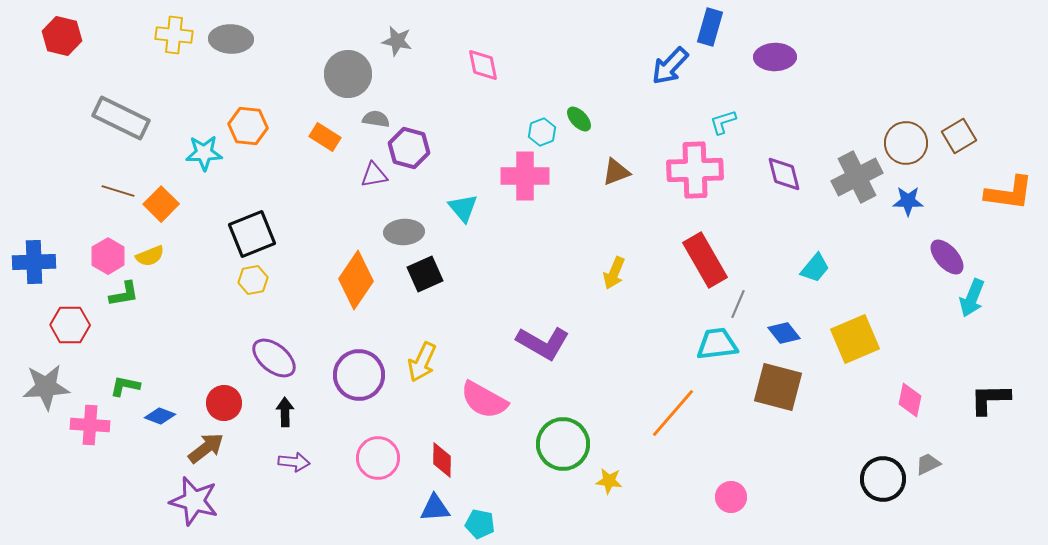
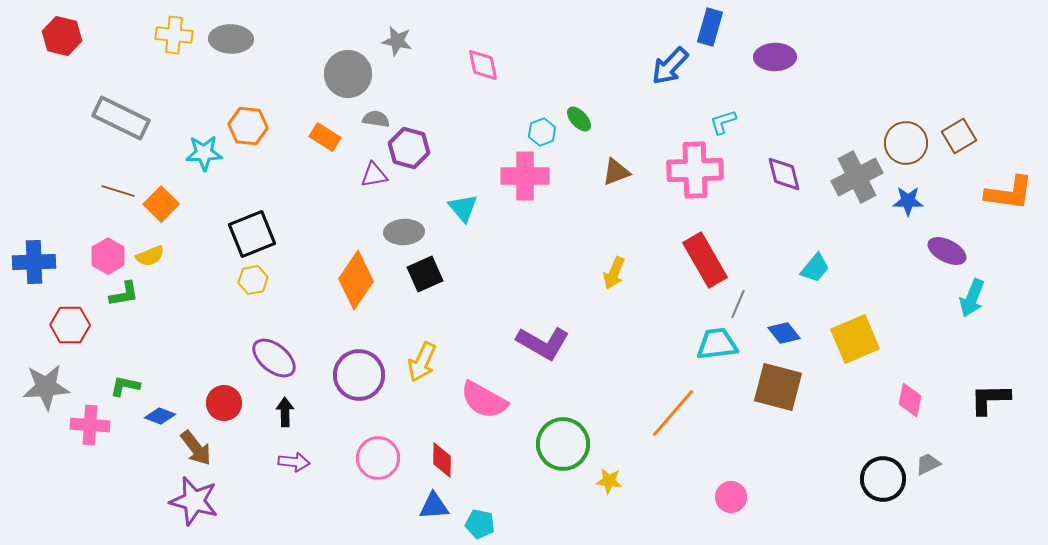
purple ellipse at (947, 257): moved 6 px up; rotated 21 degrees counterclockwise
brown arrow at (206, 448): moved 10 px left; rotated 90 degrees clockwise
blue triangle at (435, 508): moved 1 px left, 2 px up
